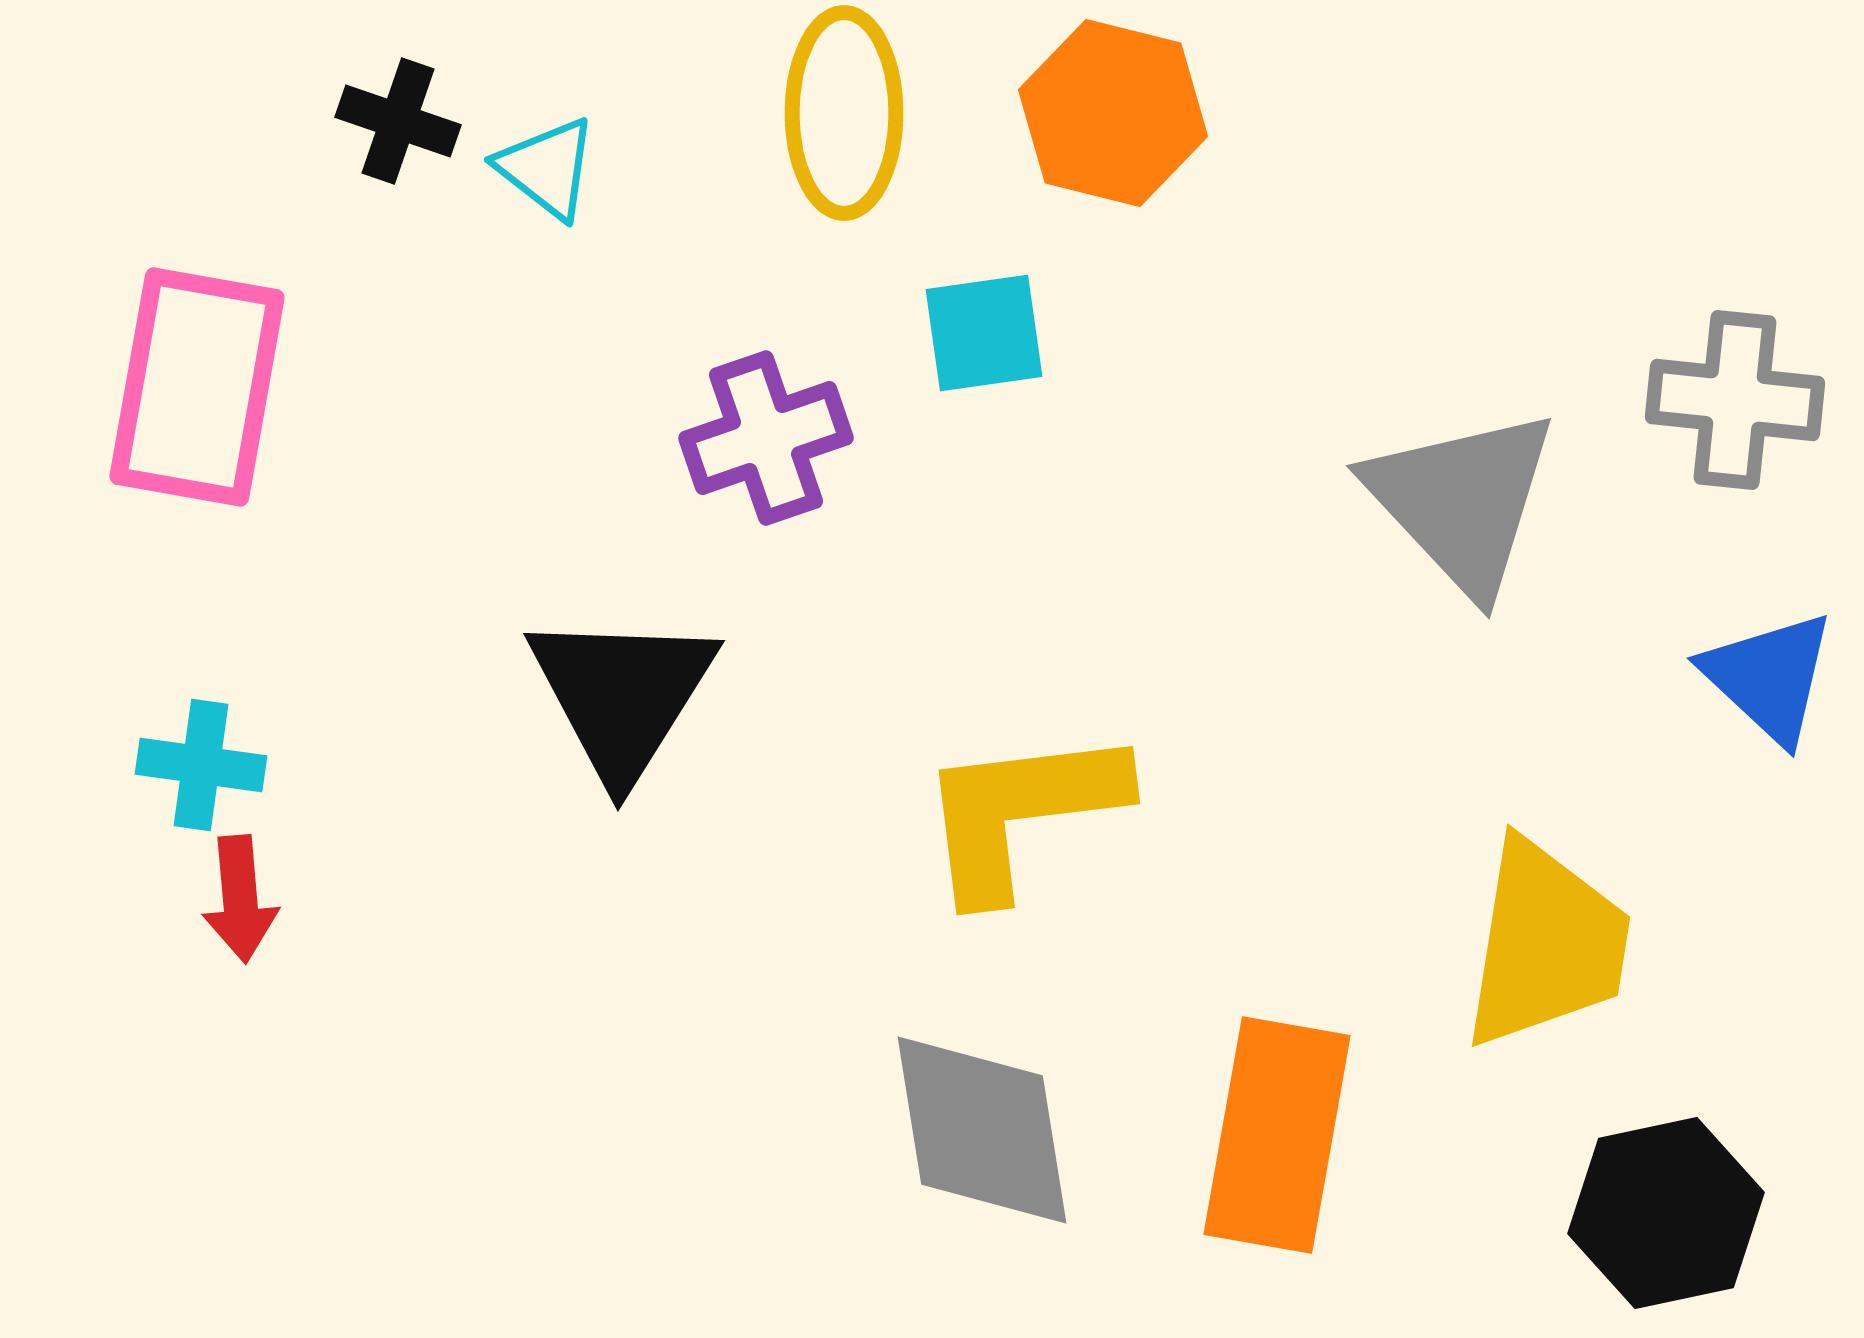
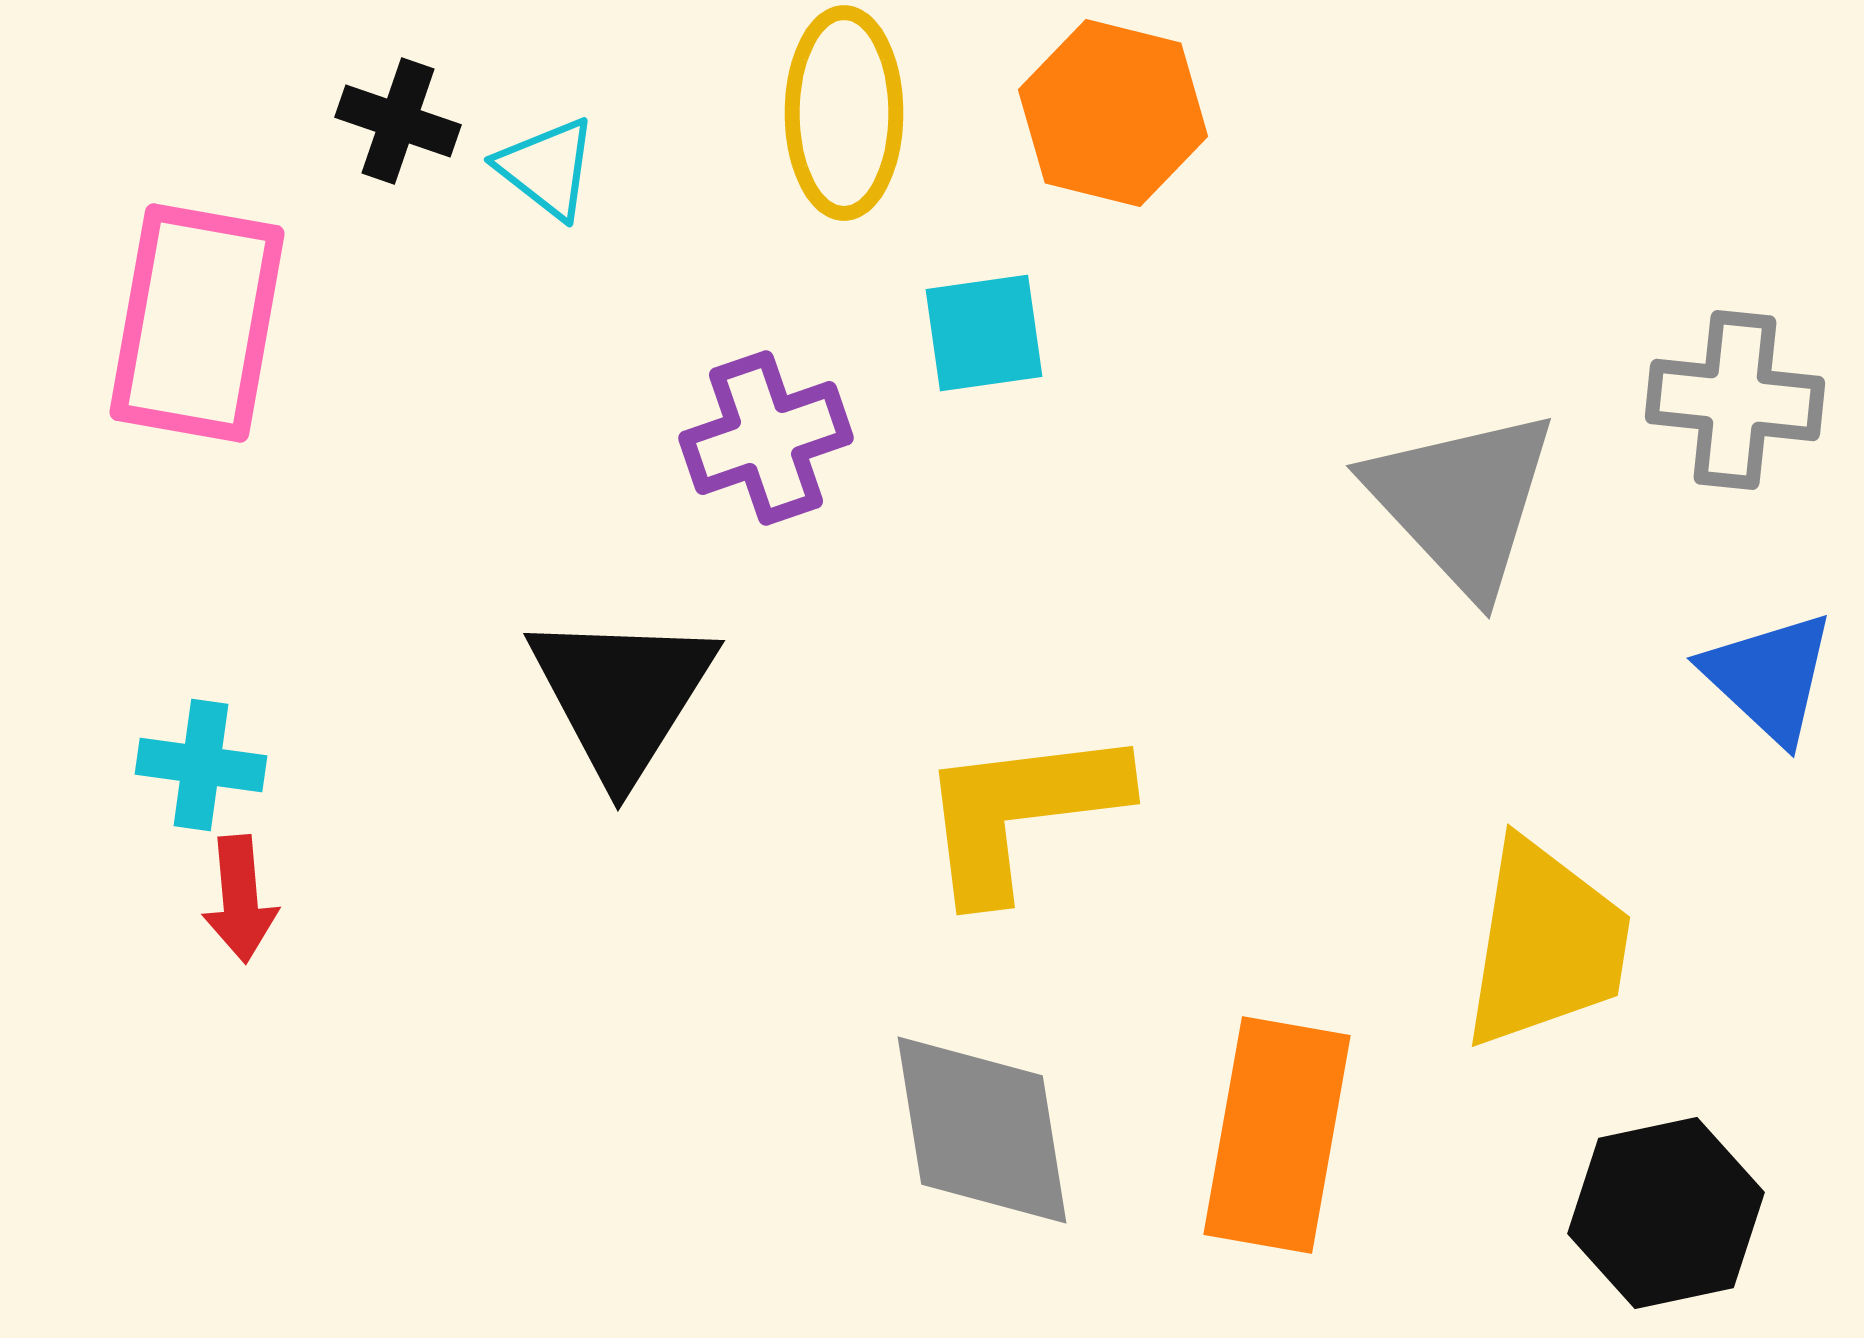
pink rectangle: moved 64 px up
